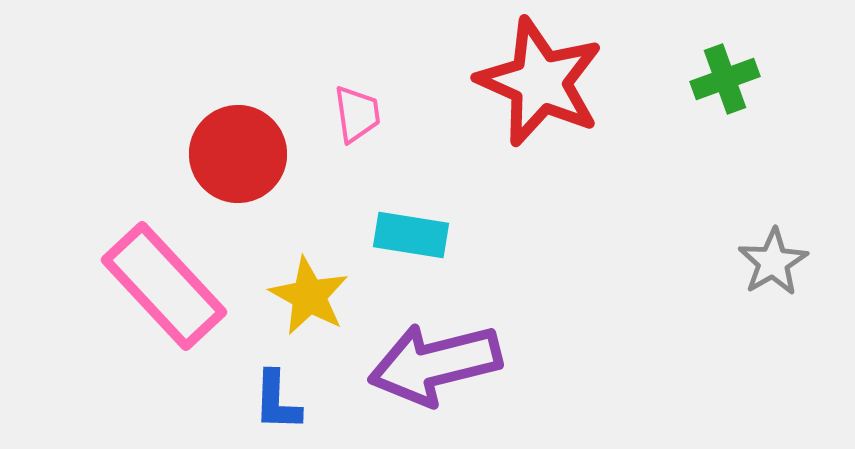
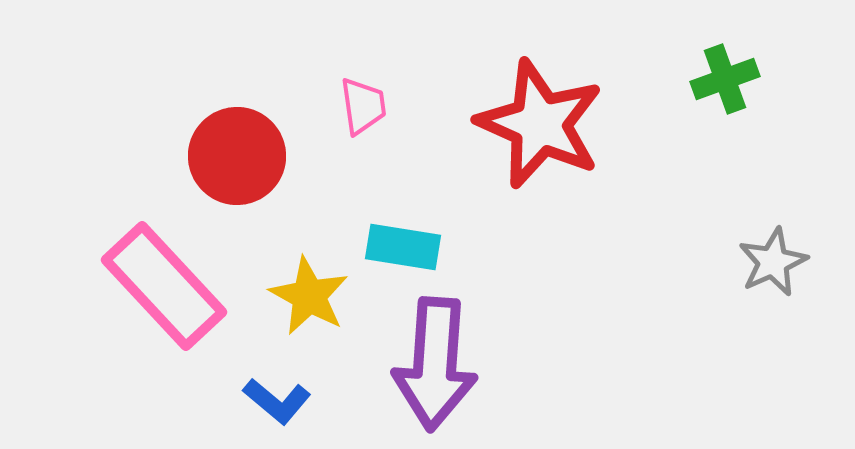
red star: moved 42 px down
pink trapezoid: moved 6 px right, 8 px up
red circle: moved 1 px left, 2 px down
cyan rectangle: moved 8 px left, 12 px down
gray star: rotated 6 degrees clockwise
purple arrow: rotated 72 degrees counterclockwise
blue L-shape: rotated 52 degrees counterclockwise
